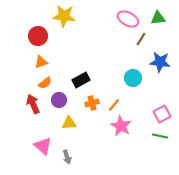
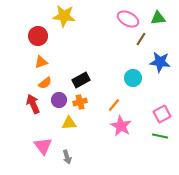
orange cross: moved 12 px left, 1 px up
pink triangle: rotated 12 degrees clockwise
